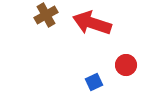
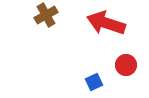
red arrow: moved 14 px right
